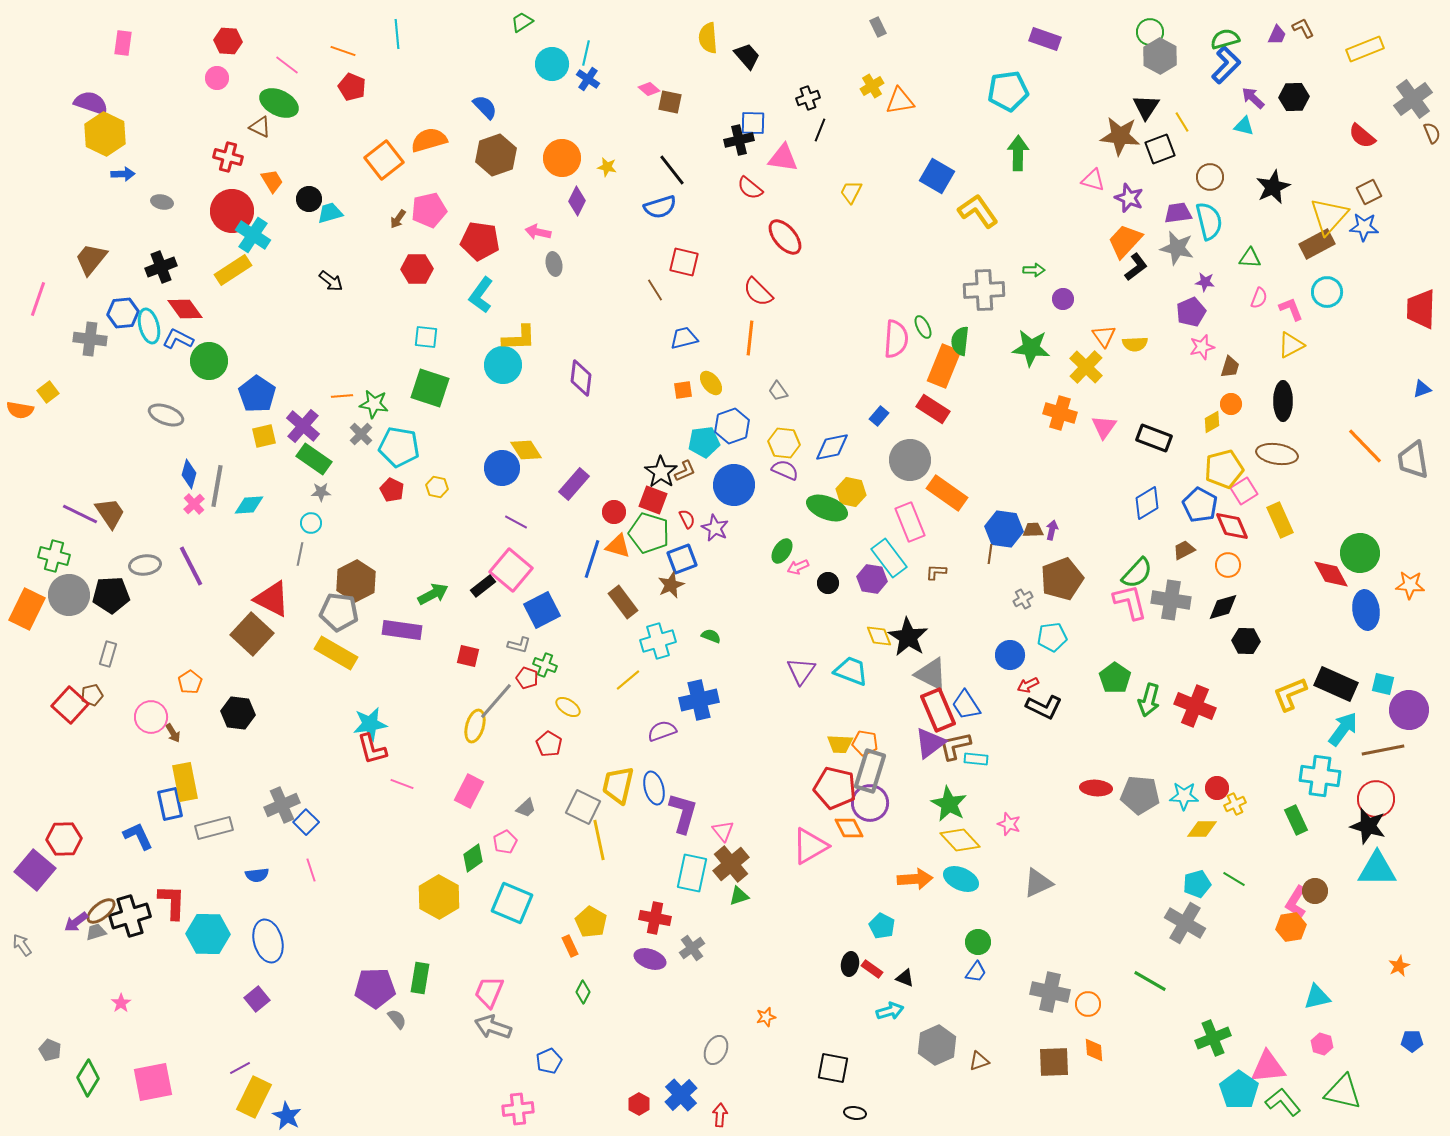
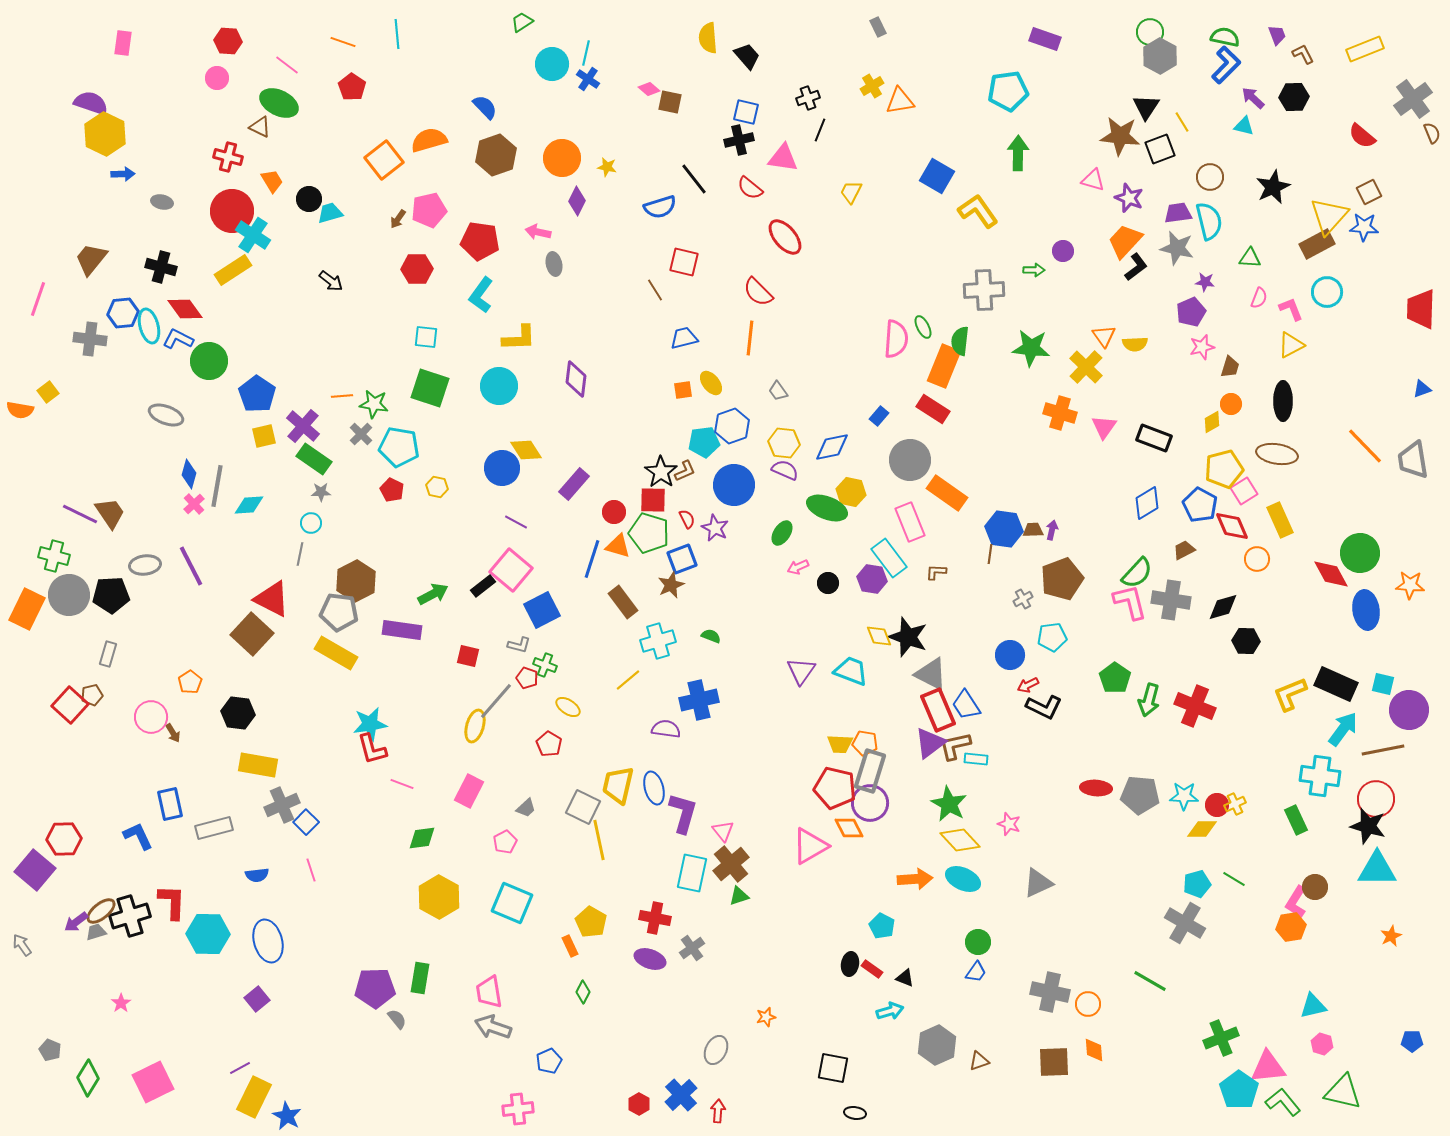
brown L-shape at (1303, 28): moved 26 px down
purple trapezoid at (1277, 35): rotated 45 degrees counterclockwise
green semicircle at (1225, 39): moved 2 px up; rotated 28 degrees clockwise
orange line at (343, 51): moved 9 px up
red pentagon at (352, 87): rotated 12 degrees clockwise
blue square at (753, 123): moved 7 px left, 11 px up; rotated 12 degrees clockwise
black line at (672, 170): moved 22 px right, 9 px down
black cross at (161, 267): rotated 36 degrees clockwise
purple circle at (1063, 299): moved 48 px up
cyan circle at (503, 365): moved 4 px left, 21 px down
purple diamond at (581, 378): moved 5 px left, 1 px down
red square at (653, 500): rotated 20 degrees counterclockwise
green ellipse at (782, 551): moved 18 px up
orange circle at (1228, 565): moved 29 px right, 6 px up
black star at (908, 637): rotated 12 degrees counterclockwise
purple semicircle at (662, 731): moved 4 px right, 2 px up; rotated 28 degrees clockwise
yellow rectangle at (185, 782): moved 73 px right, 17 px up; rotated 69 degrees counterclockwise
red circle at (1217, 788): moved 17 px down
green diamond at (473, 858): moved 51 px left, 20 px up; rotated 28 degrees clockwise
cyan ellipse at (961, 879): moved 2 px right
brown circle at (1315, 891): moved 4 px up
orange star at (1399, 966): moved 8 px left, 30 px up
pink trapezoid at (489, 992): rotated 32 degrees counterclockwise
cyan triangle at (1317, 997): moved 4 px left, 9 px down
green cross at (1213, 1038): moved 8 px right
pink square at (153, 1082): rotated 15 degrees counterclockwise
red arrow at (720, 1115): moved 2 px left, 4 px up
